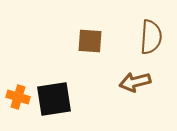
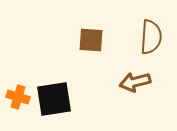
brown square: moved 1 px right, 1 px up
